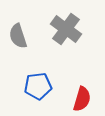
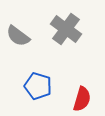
gray semicircle: rotated 35 degrees counterclockwise
blue pentagon: rotated 24 degrees clockwise
